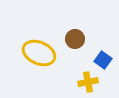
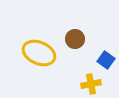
blue square: moved 3 px right
yellow cross: moved 3 px right, 2 px down
